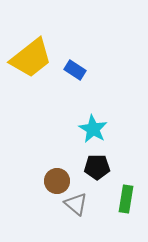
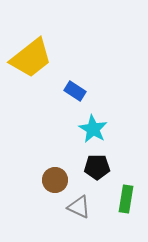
blue rectangle: moved 21 px down
brown circle: moved 2 px left, 1 px up
gray triangle: moved 3 px right, 3 px down; rotated 15 degrees counterclockwise
